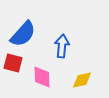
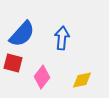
blue semicircle: moved 1 px left
blue arrow: moved 8 px up
pink diamond: rotated 40 degrees clockwise
